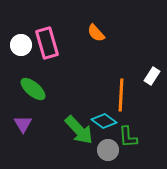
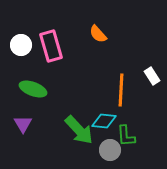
orange semicircle: moved 2 px right, 1 px down
pink rectangle: moved 4 px right, 3 px down
white rectangle: rotated 66 degrees counterclockwise
green ellipse: rotated 20 degrees counterclockwise
orange line: moved 5 px up
cyan diamond: rotated 30 degrees counterclockwise
green L-shape: moved 2 px left, 1 px up
gray circle: moved 2 px right
